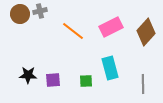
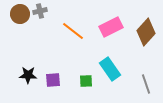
cyan rectangle: moved 1 px down; rotated 20 degrees counterclockwise
gray line: moved 3 px right; rotated 18 degrees counterclockwise
